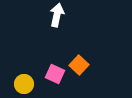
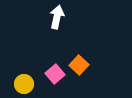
white arrow: moved 2 px down
pink square: rotated 24 degrees clockwise
